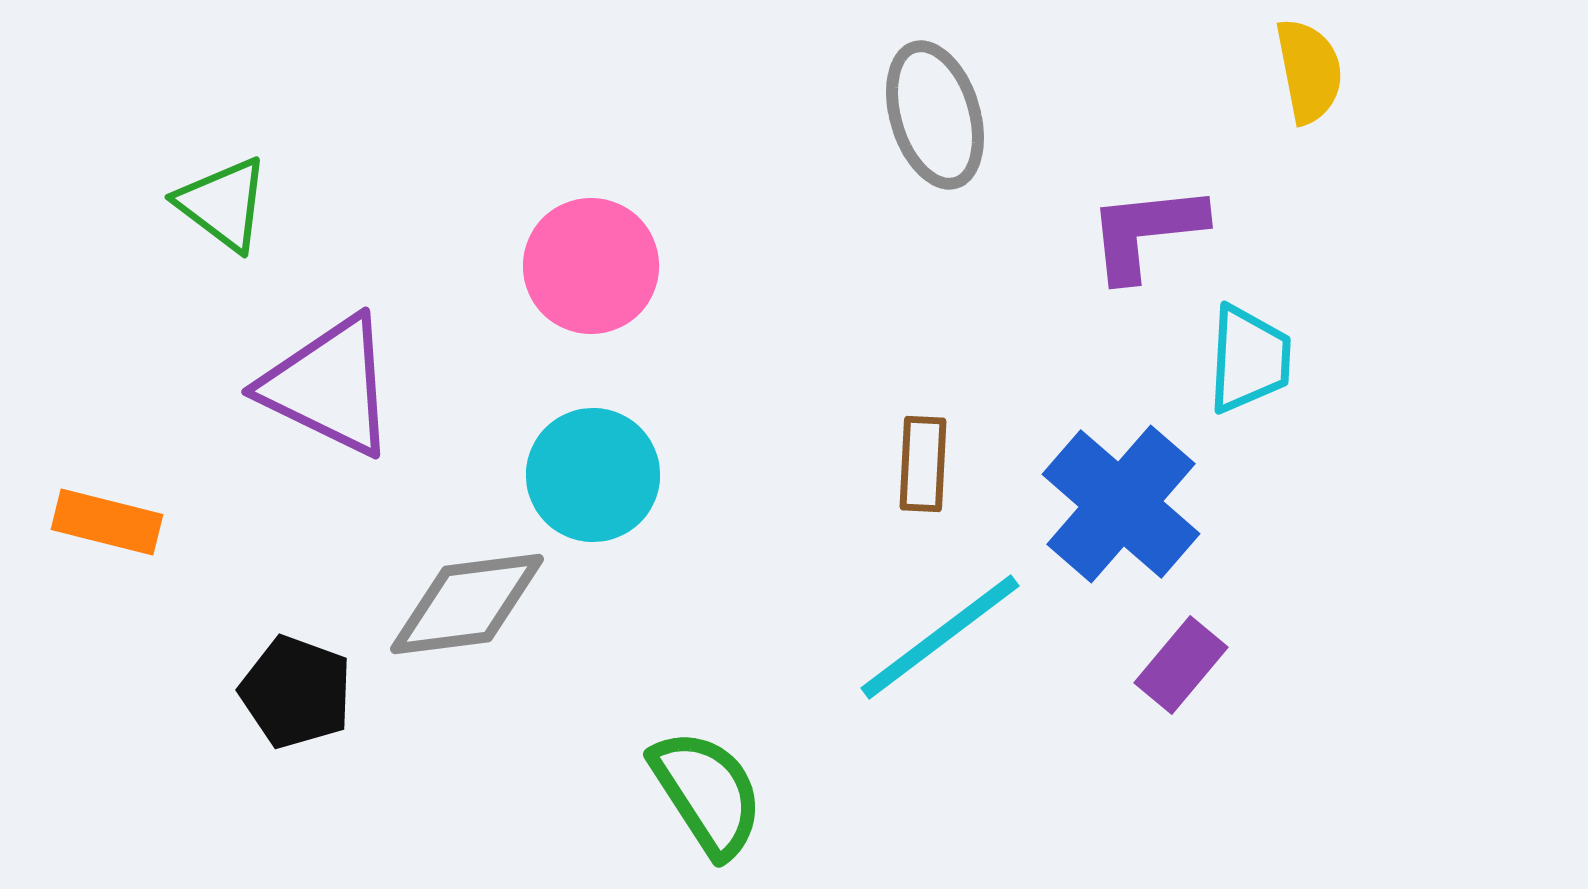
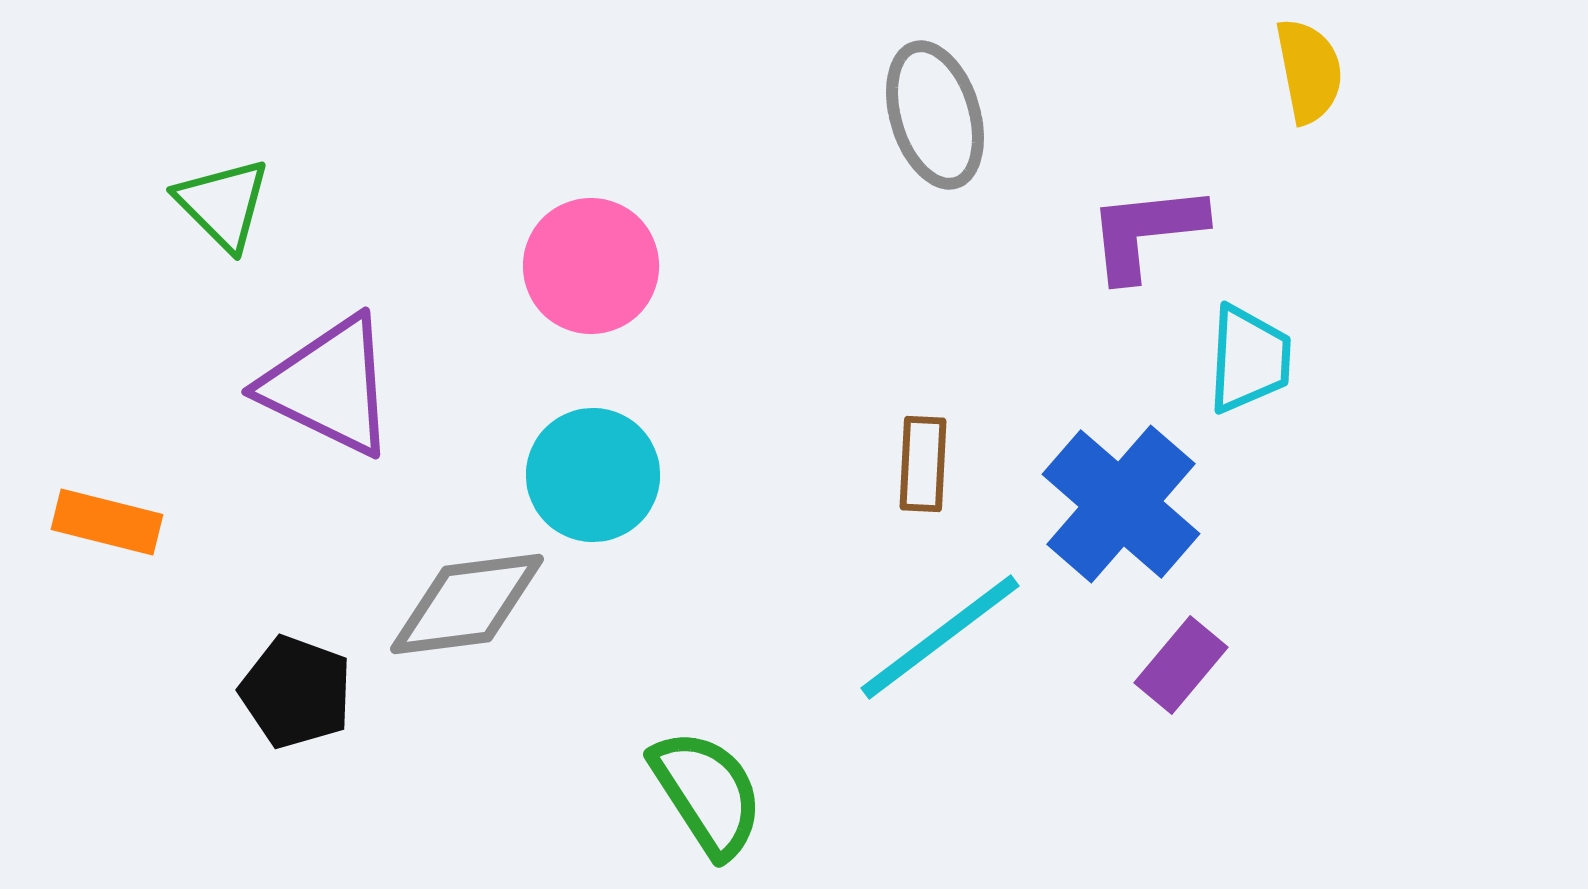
green triangle: rotated 8 degrees clockwise
